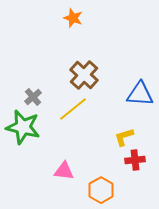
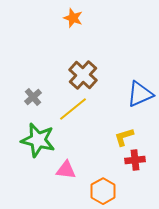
brown cross: moved 1 px left
blue triangle: rotated 28 degrees counterclockwise
green star: moved 15 px right, 13 px down
pink triangle: moved 2 px right, 1 px up
orange hexagon: moved 2 px right, 1 px down
